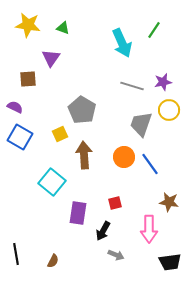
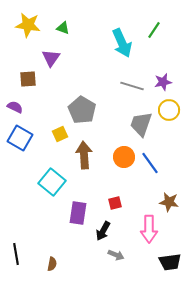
blue square: moved 1 px down
blue line: moved 1 px up
brown semicircle: moved 1 px left, 3 px down; rotated 16 degrees counterclockwise
